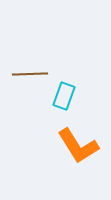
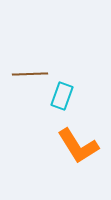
cyan rectangle: moved 2 px left
